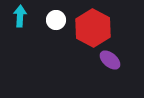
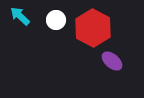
cyan arrow: rotated 50 degrees counterclockwise
purple ellipse: moved 2 px right, 1 px down
